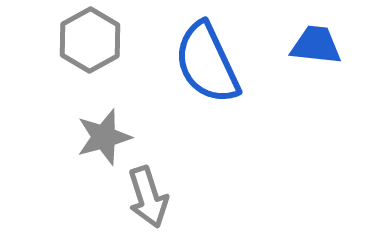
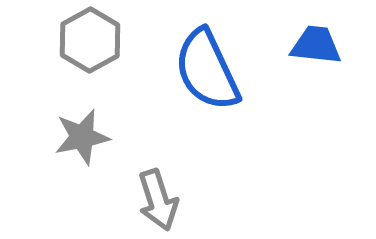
blue semicircle: moved 7 px down
gray star: moved 22 px left; rotated 4 degrees clockwise
gray arrow: moved 10 px right, 3 px down
